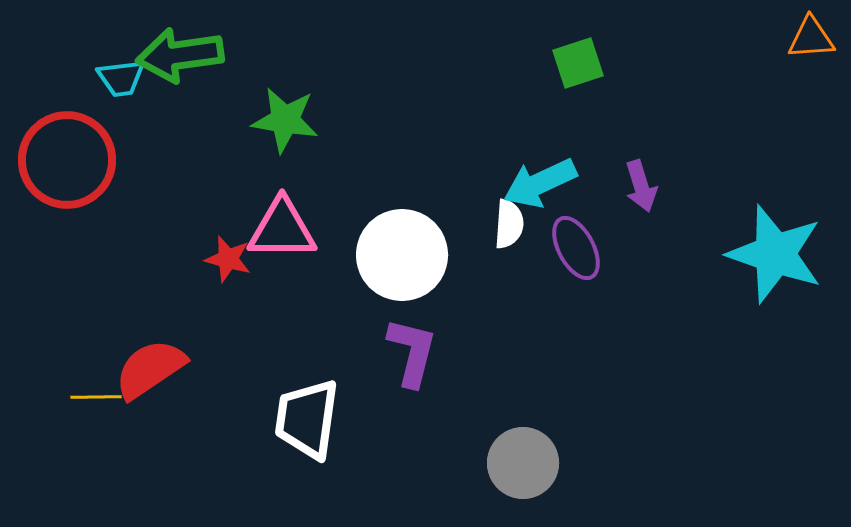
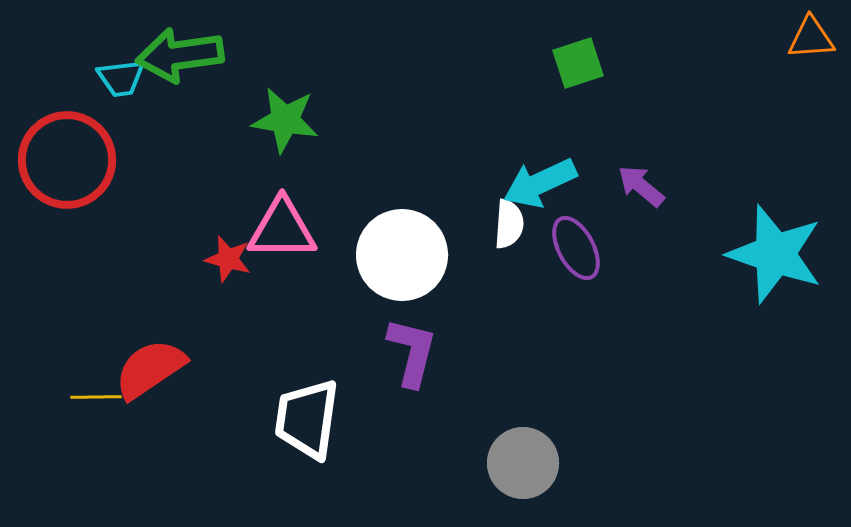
purple arrow: rotated 147 degrees clockwise
